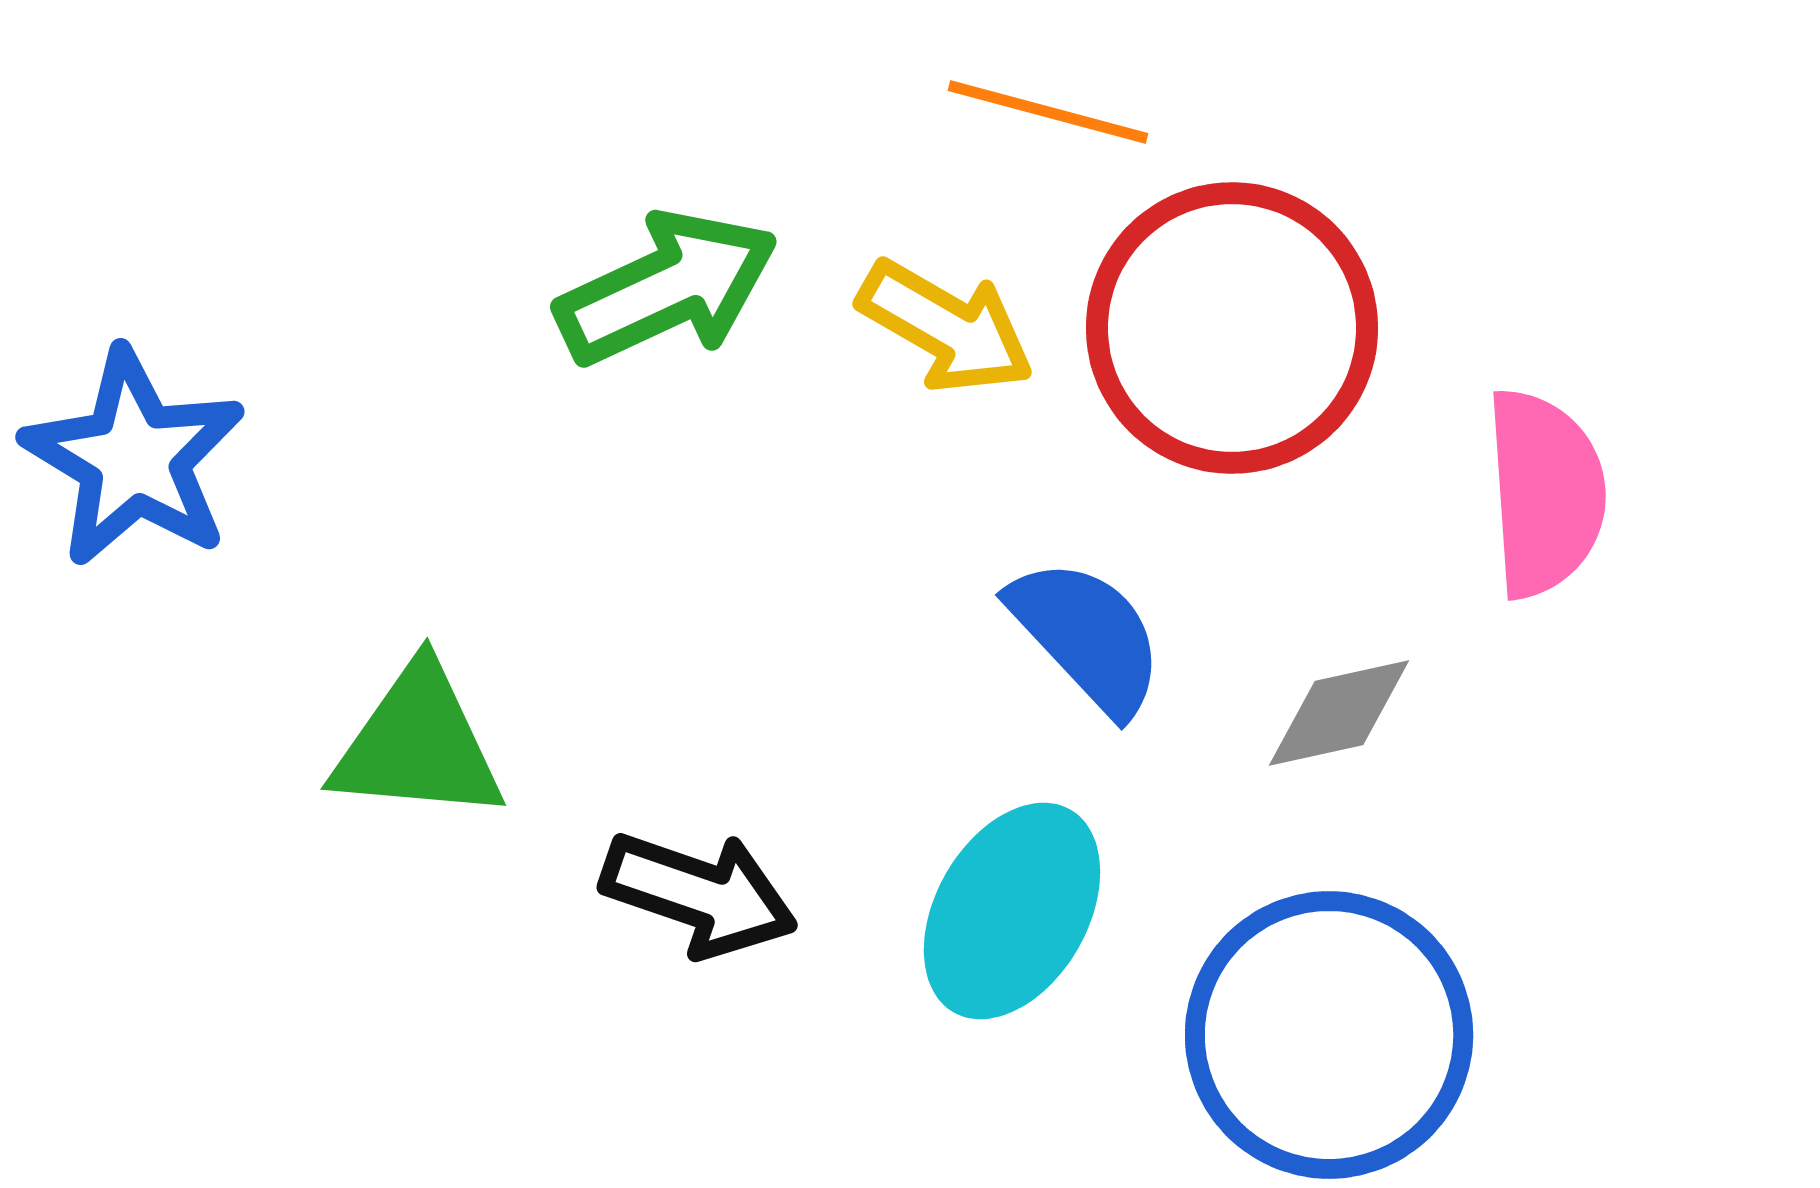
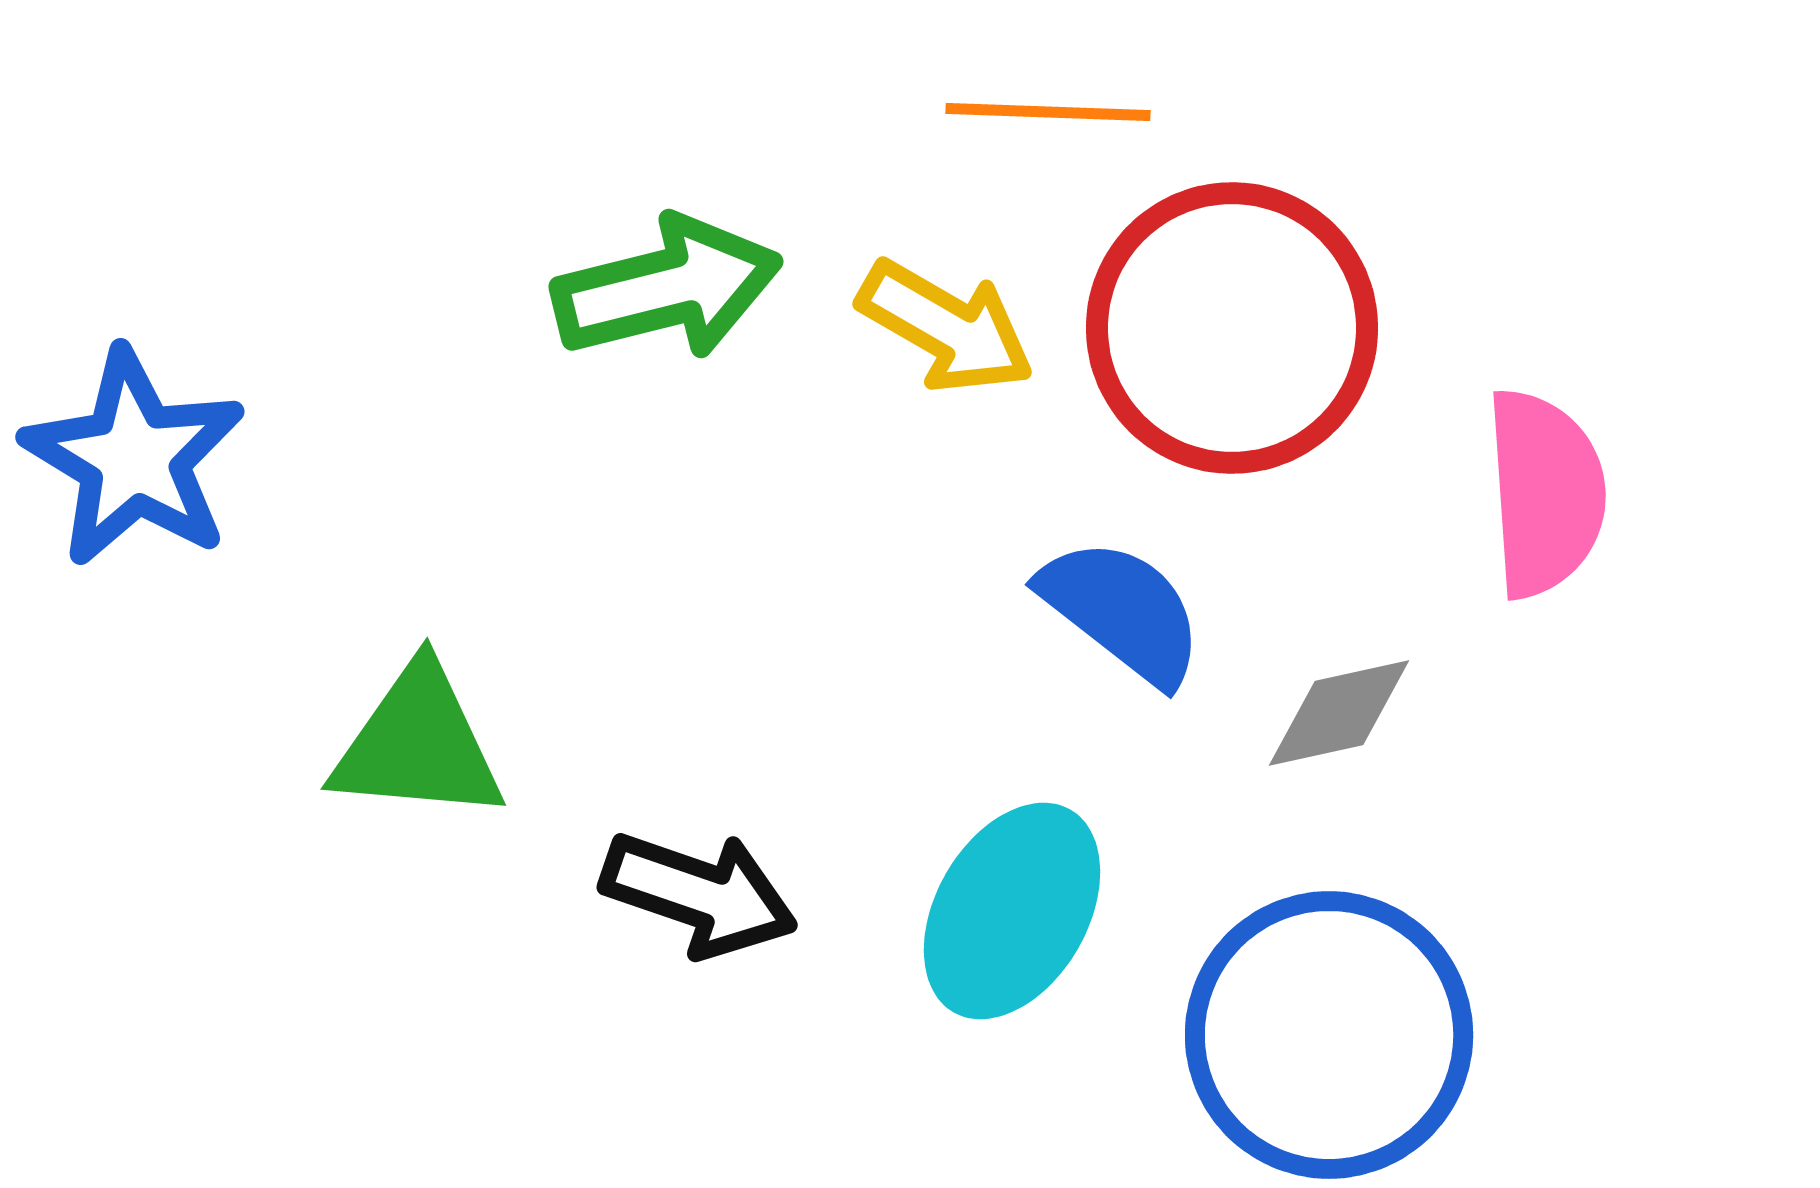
orange line: rotated 13 degrees counterclockwise
green arrow: rotated 11 degrees clockwise
blue semicircle: moved 35 px right, 25 px up; rotated 9 degrees counterclockwise
